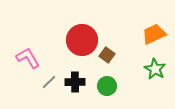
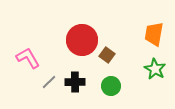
orange trapezoid: rotated 55 degrees counterclockwise
green circle: moved 4 px right
